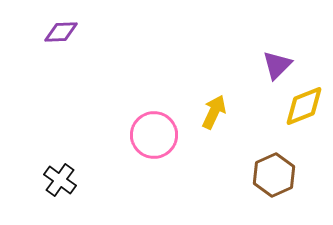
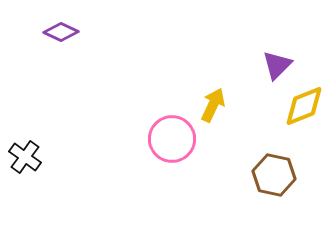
purple diamond: rotated 28 degrees clockwise
yellow arrow: moved 1 px left, 7 px up
pink circle: moved 18 px right, 4 px down
brown hexagon: rotated 24 degrees counterclockwise
black cross: moved 35 px left, 23 px up
